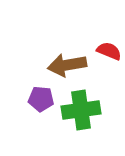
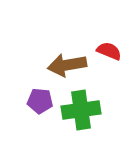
purple pentagon: moved 1 px left, 2 px down
